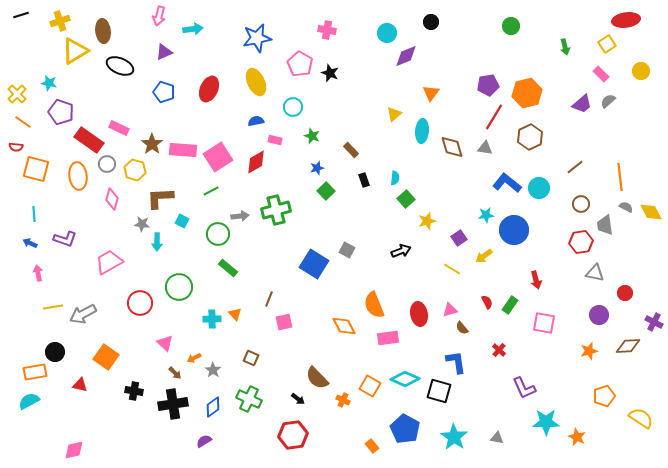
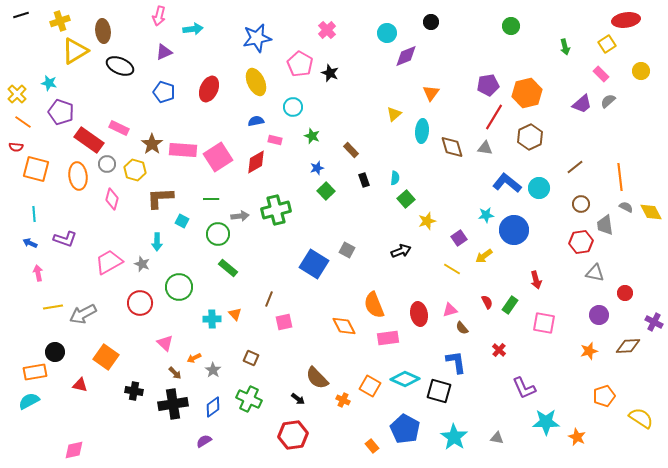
pink cross at (327, 30): rotated 36 degrees clockwise
green line at (211, 191): moved 8 px down; rotated 28 degrees clockwise
gray star at (142, 224): moved 40 px down; rotated 14 degrees clockwise
